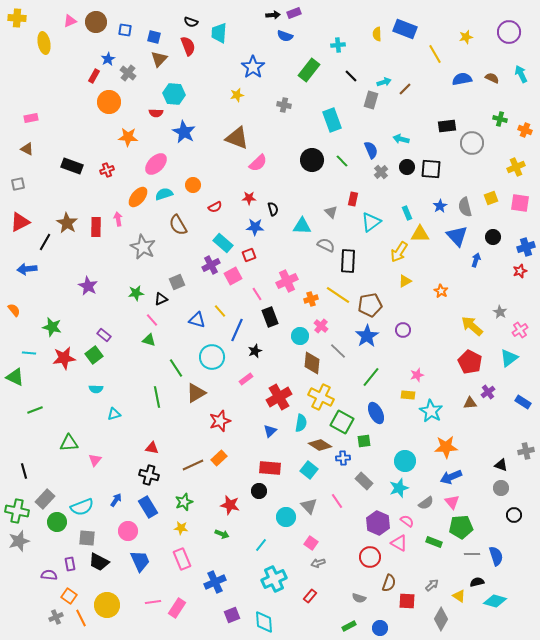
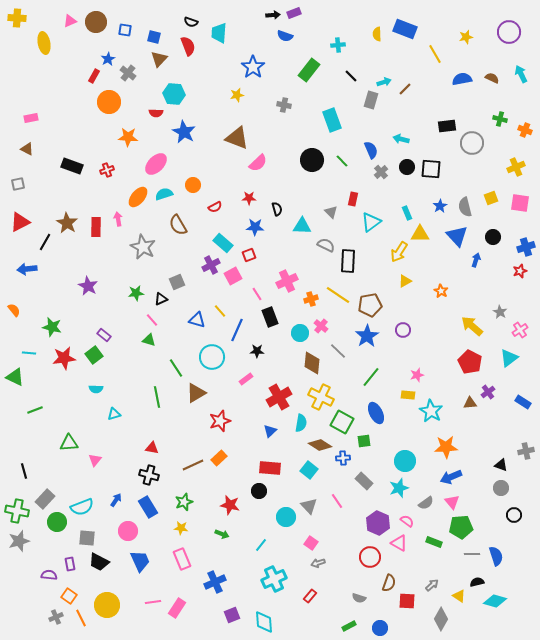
black semicircle at (273, 209): moved 4 px right
cyan circle at (300, 336): moved 3 px up
black star at (255, 351): moved 2 px right; rotated 24 degrees clockwise
